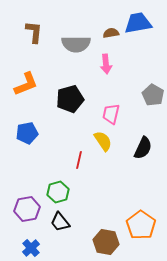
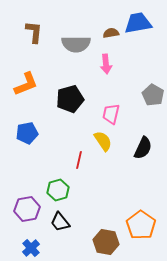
green hexagon: moved 2 px up
